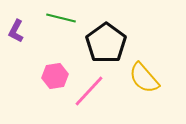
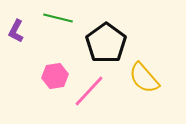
green line: moved 3 px left
